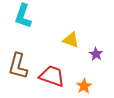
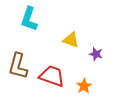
cyan L-shape: moved 6 px right, 3 px down
purple star: rotated 16 degrees counterclockwise
